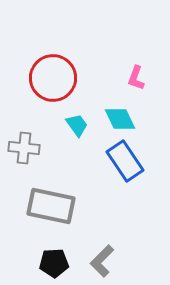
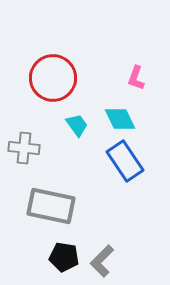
black pentagon: moved 10 px right, 6 px up; rotated 12 degrees clockwise
